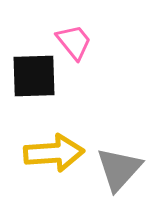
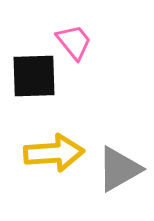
gray triangle: rotated 18 degrees clockwise
